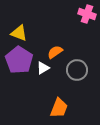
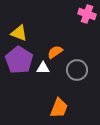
white triangle: rotated 32 degrees clockwise
